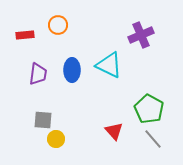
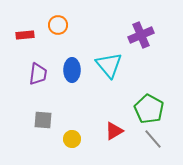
cyan triangle: rotated 24 degrees clockwise
red triangle: rotated 42 degrees clockwise
yellow circle: moved 16 px right
